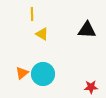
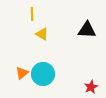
red star: rotated 24 degrees counterclockwise
